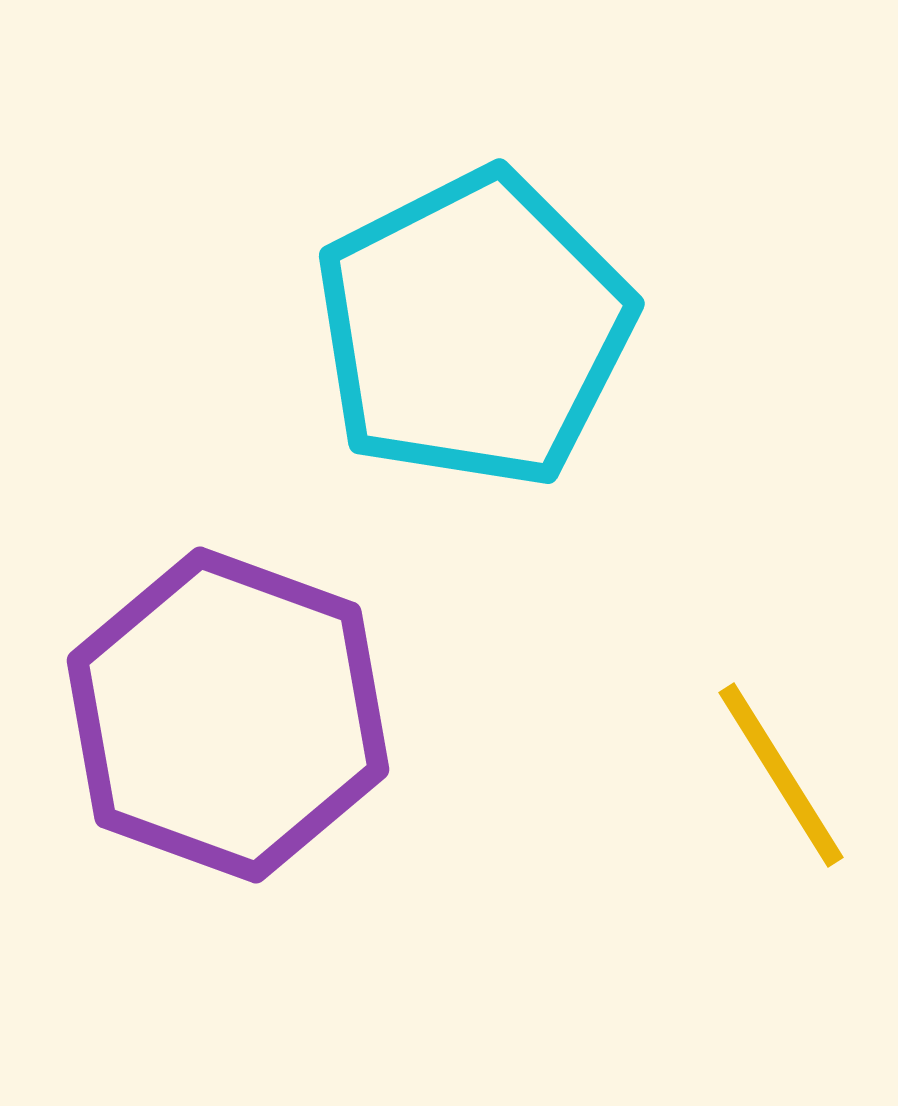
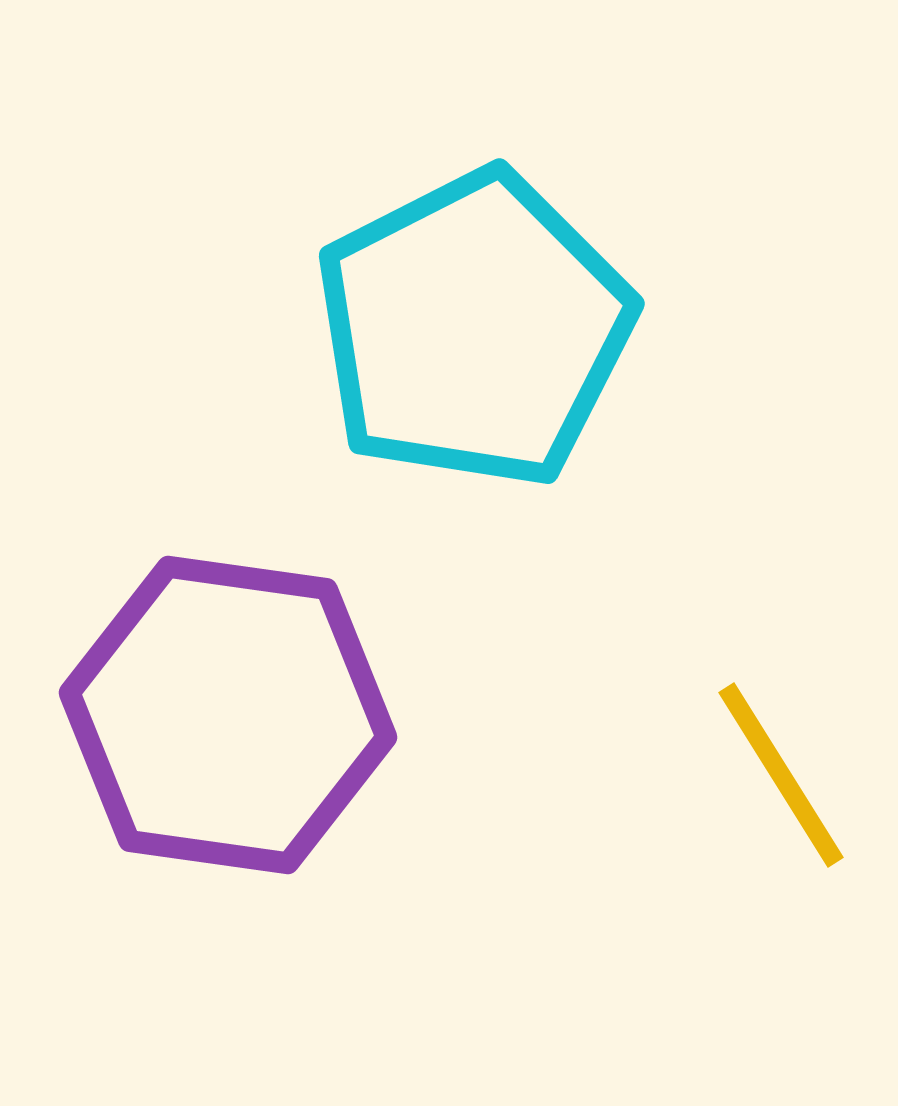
purple hexagon: rotated 12 degrees counterclockwise
